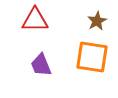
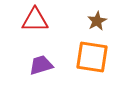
purple trapezoid: rotated 95 degrees clockwise
